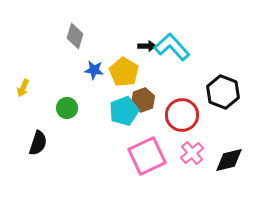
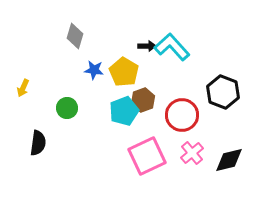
black semicircle: rotated 10 degrees counterclockwise
